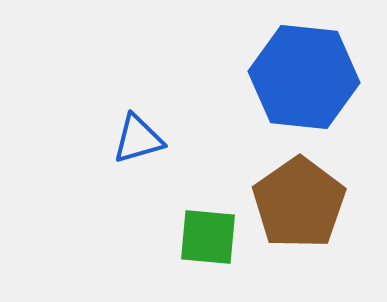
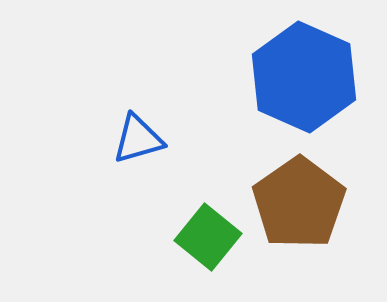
blue hexagon: rotated 18 degrees clockwise
green square: rotated 34 degrees clockwise
